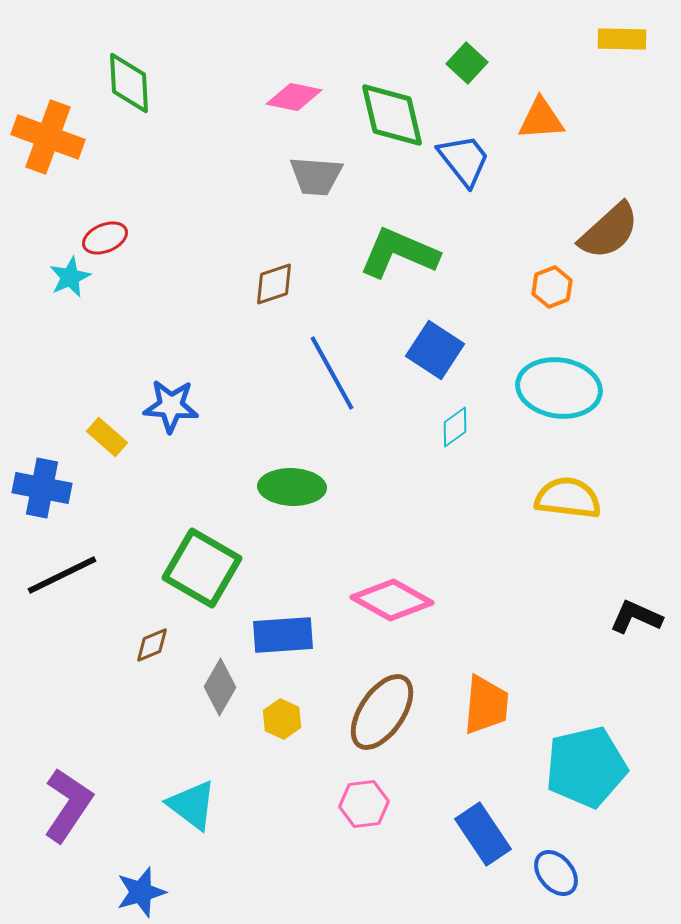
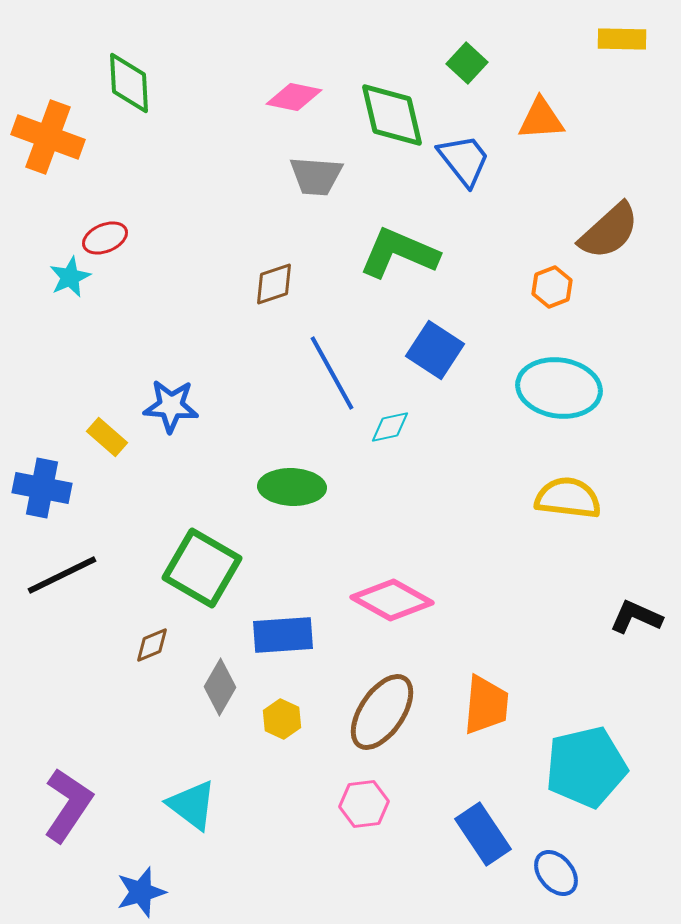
cyan diamond at (455, 427): moved 65 px left; rotated 24 degrees clockwise
